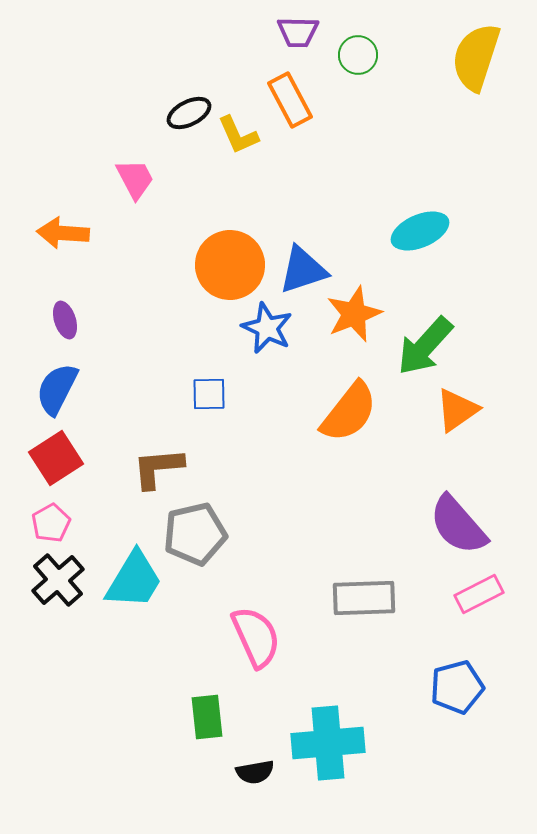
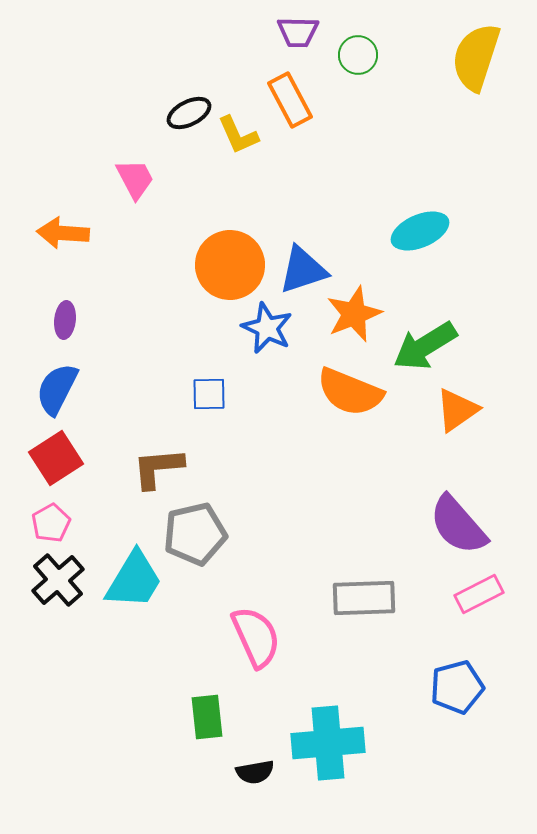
purple ellipse: rotated 24 degrees clockwise
green arrow: rotated 16 degrees clockwise
orange semicircle: moved 1 px right, 20 px up; rotated 74 degrees clockwise
